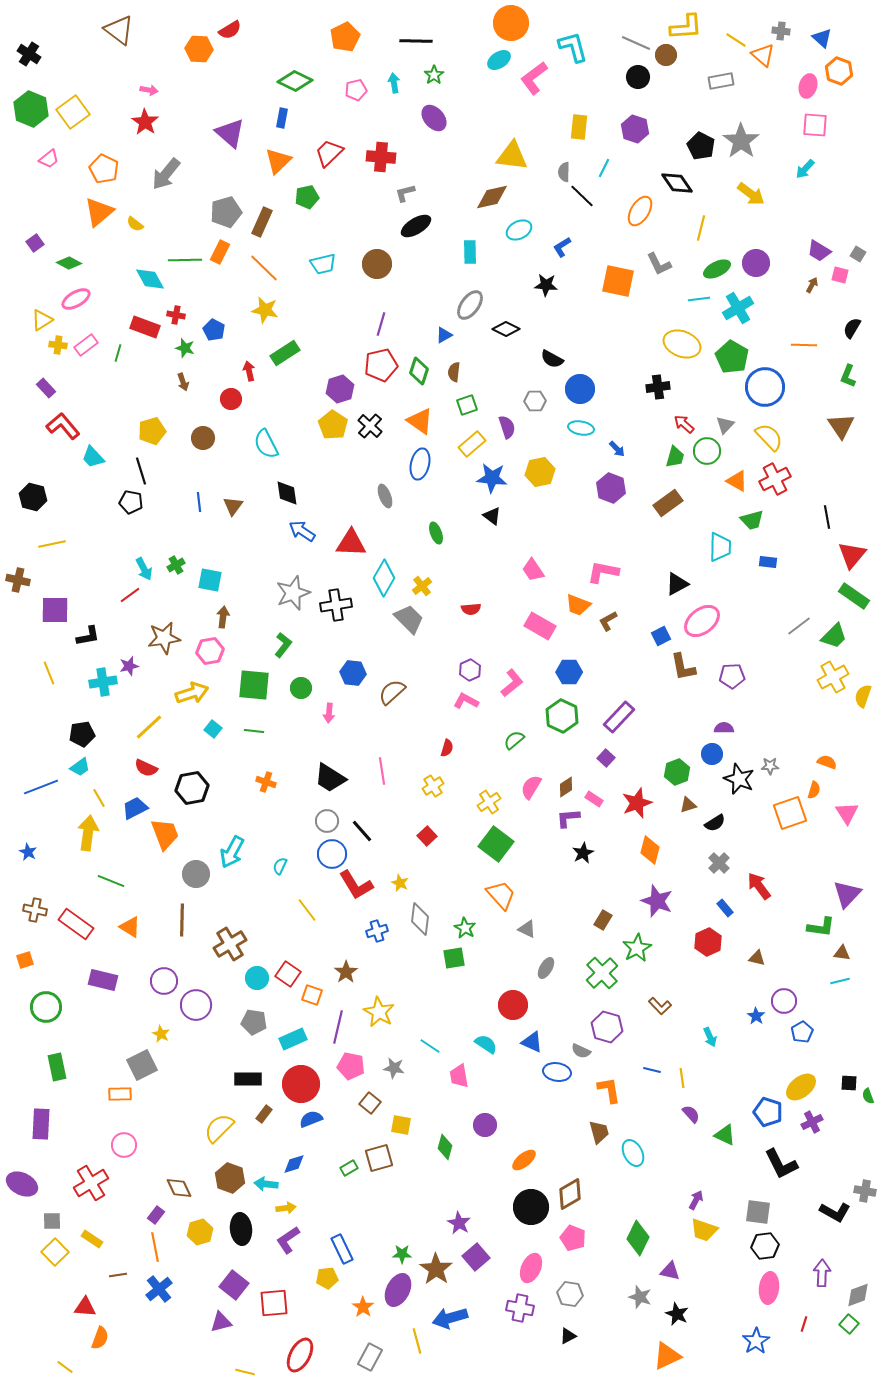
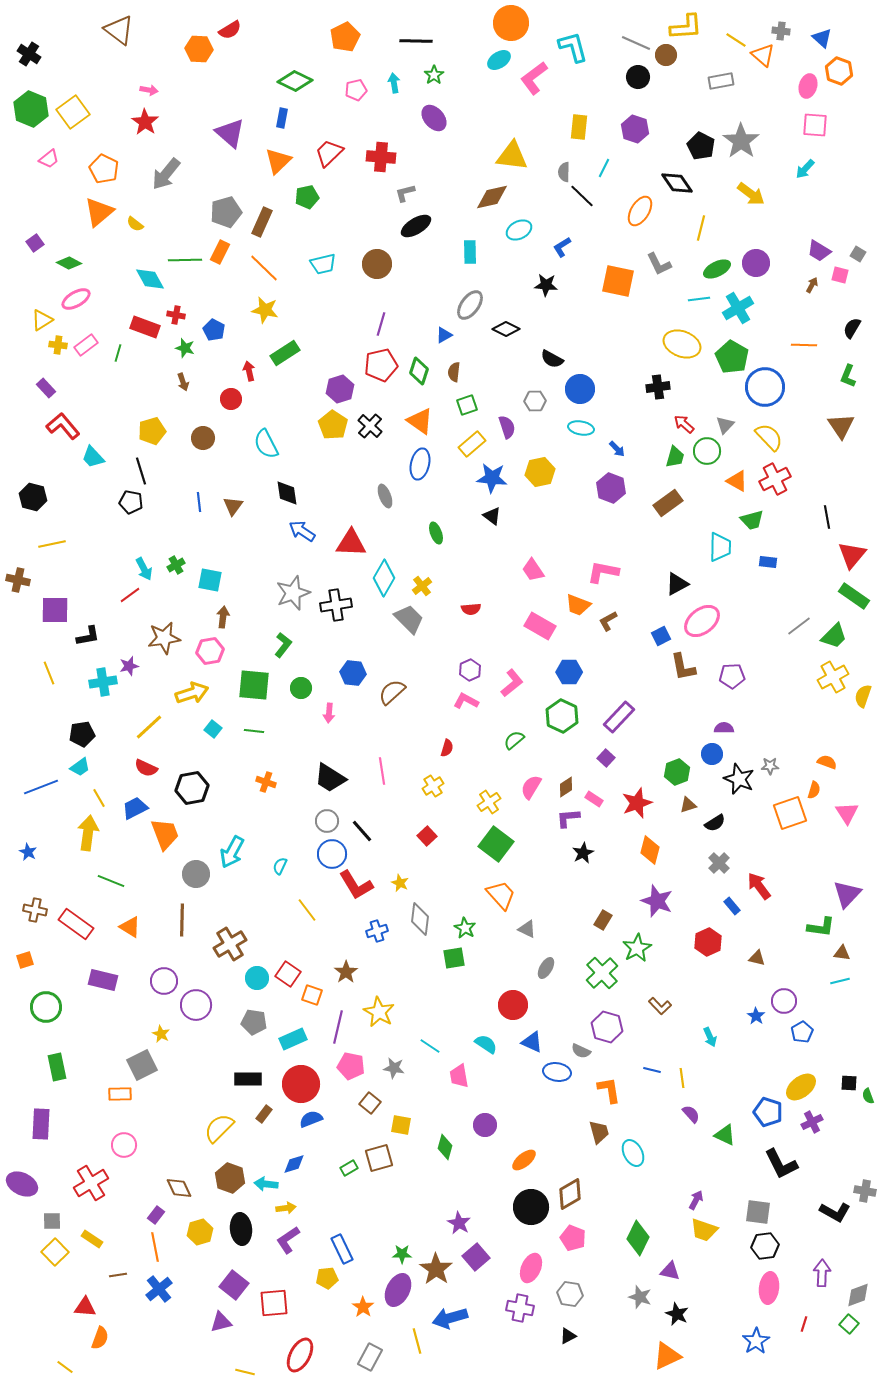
blue rectangle at (725, 908): moved 7 px right, 2 px up
